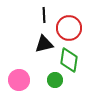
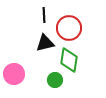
black triangle: moved 1 px right, 1 px up
pink circle: moved 5 px left, 6 px up
